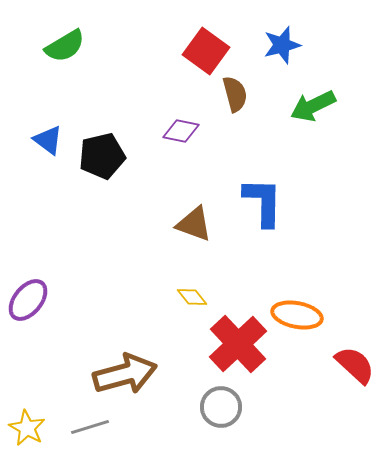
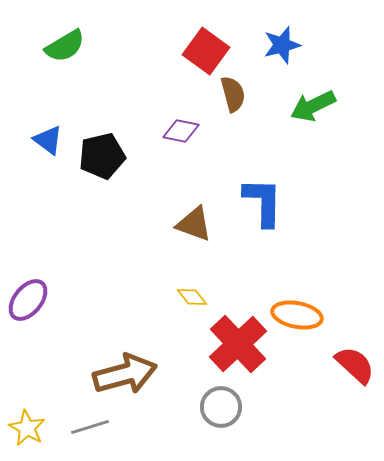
brown semicircle: moved 2 px left
